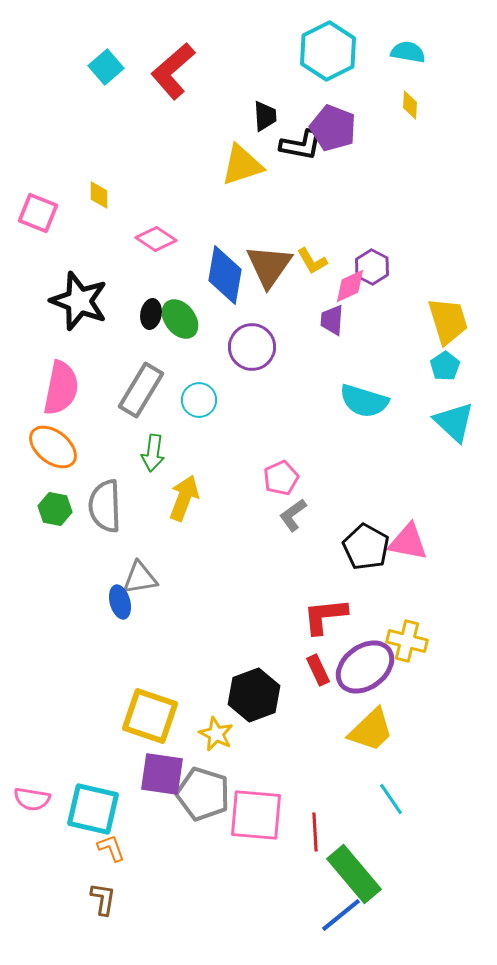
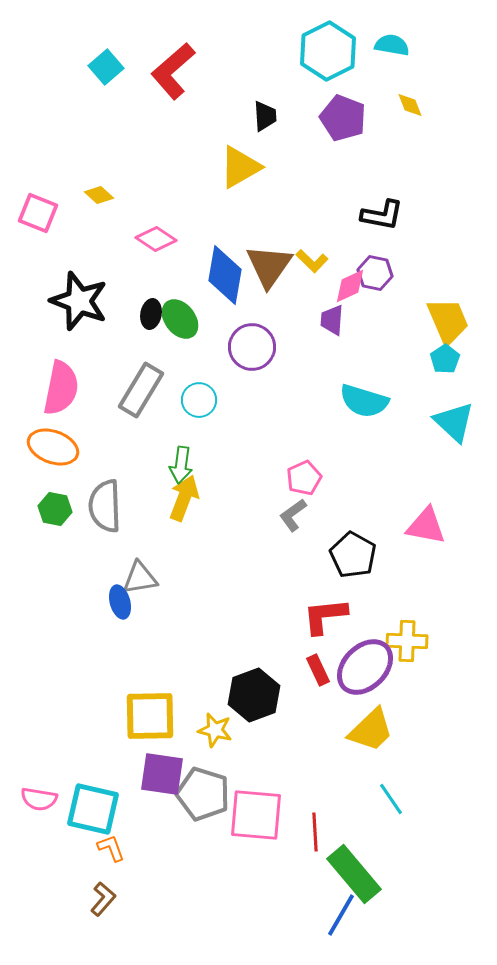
cyan semicircle at (408, 52): moved 16 px left, 7 px up
yellow diamond at (410, 105): rotated 24 degrees counterclockwise
purple pentagon at (333, 128): moved 10 px right, 10 px up
black L-shape at (301, 145): moved 81 px right, 70 px down
yellow triangle at (242, 165): moved 2 px left, 2 px down; rotated 12 degrees counterclockwise
yellow diamond at (99, 195): rotated 48 degrees counterclockwise
yellow L-shape at (312, 261): rotated 16 degrees counterclockwise
purple hexagon at (372, 267): moved 3 px right, 6 px down; rotated 16 degrees counterclockwise
yellow trapezoid at (448, 321): rotated 6 degrees counterclockwise
cyan pentagon at (445, 366): moved 7 px up
orange ellipse at (53, 447): rotated 18 degrees counterclockwise
green arrow at (153, 453): moved 28 px right, 12 px down
pink pentagon at (281, 478): moved 23 px right
pink triangle at (408, 542): moved 18 px right, 16 px up
black pentagon at (366, 547): moved 13 px left, 8 px down
yellow cross at (407, 641): rotated 12 degrees counterclockwise
purple ellipse at (365, 667): rotated 8 degrees counterclockwise
yellow square at (150, 716): rotated 20 degrees counterclockwise
yellow star at (216, 734): moved 1 px left, 4 px up; rotated 12 degrees counterclockwise
pink semicircle at (32, 799): moved 7 px right
brown L-shape at (103, 899): rotated 32 degrees clockwise
blue line at (341, 915): rotated 21 degrees counterclockwise
